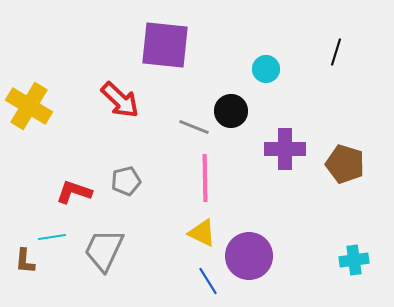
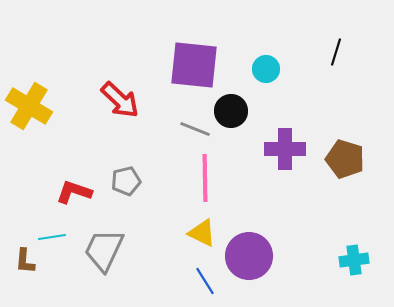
purple square: moved 29 px right, 20 px down
gray line: moved 1 px right, 2 px down
brown pentagon: moved 5 px up
blue line: moved 3 px left
